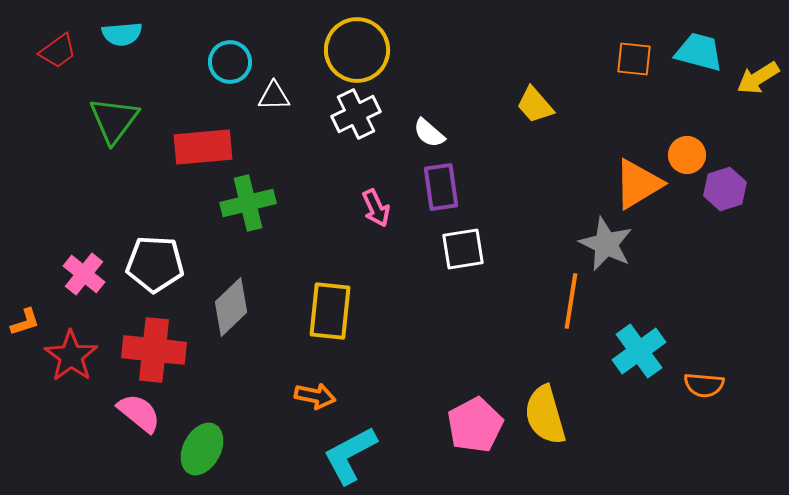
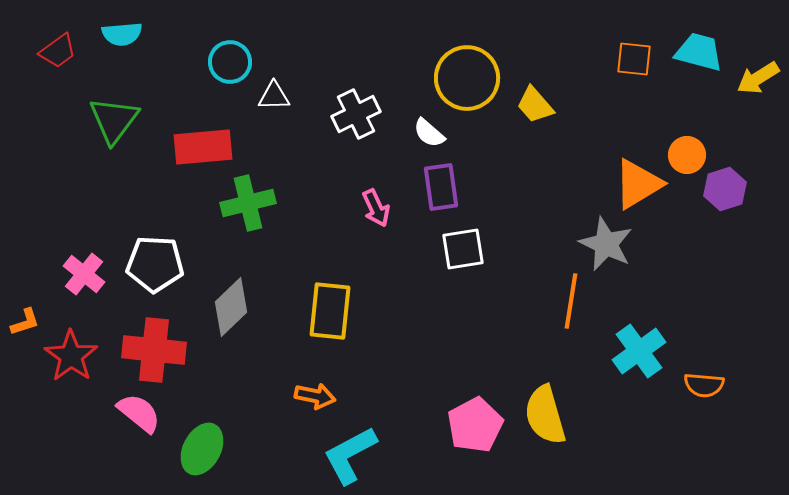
yellow circle: moved 110 px right, 28 px down
